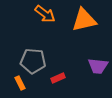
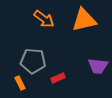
orange arrow: moved 1 px left, 5 px down
